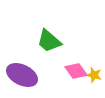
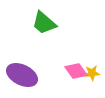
green trapezoid: moved 5 px left, 18 px up
yellow star: moved 2 px left, 2 px up; rotated 21 degrees counterclockwise
